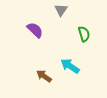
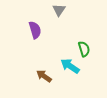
gray triangle: moved 2 px left
purple semicircle: rotated 30 degrees clockwise
green semicircle: moved 15 px down
